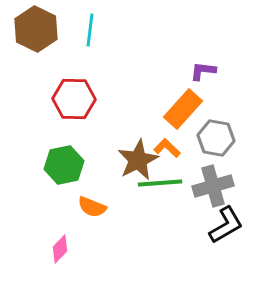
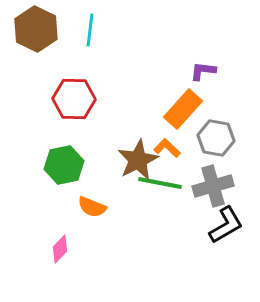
green line: rotated 15 degrees clockwise
